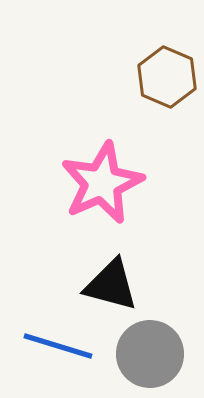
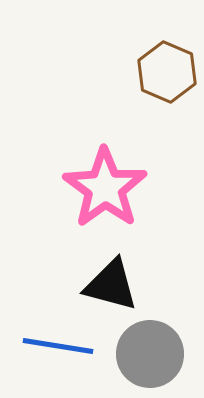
brown hexagon: moved 5 px up
pink star: moved 3 px right, 5 px down; rotated 12 degrees counterclockwise
blue line: rotated 8 degrees counterclockwise
